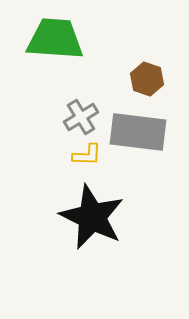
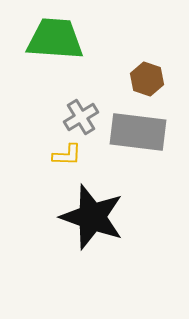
yellow L-shape: moved 20 px left
black star: rotated 6 degrees counterclockwise
